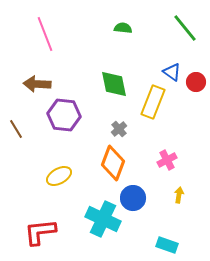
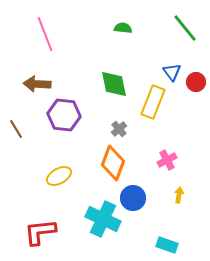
blue triangle: rotated 18 degrees clockwise
